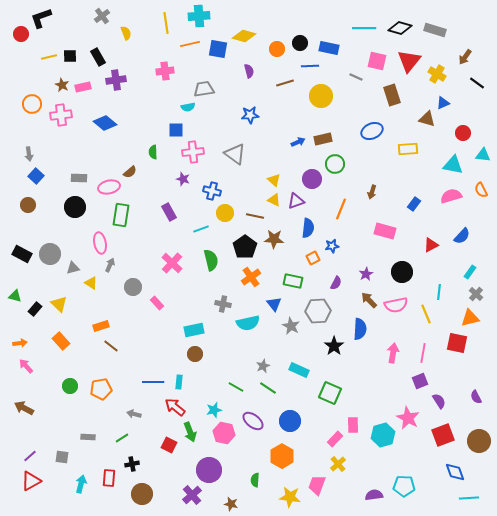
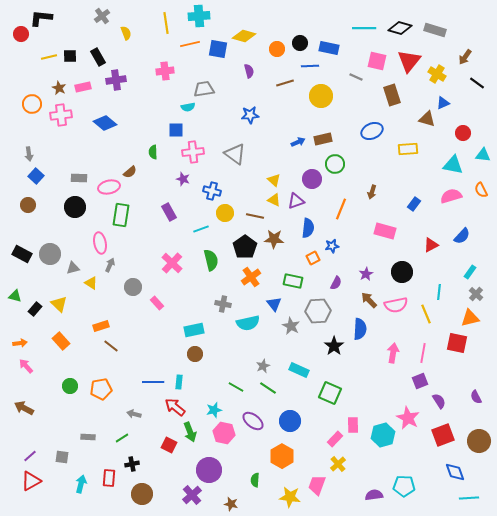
black L-shape at (41, 18): rotated 25 degrees clockwise
brown star at (62, 85): moved 3 px left, 3 px down
